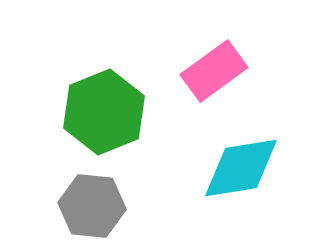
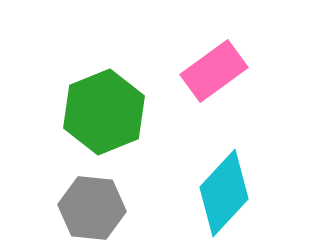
cyan diamond: moved 17 px left, 25 px down; rotated 38 degrees counterclockwise
gray hexagon: moved 2 px down
